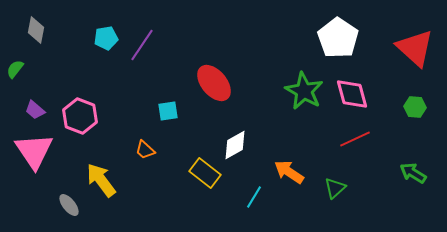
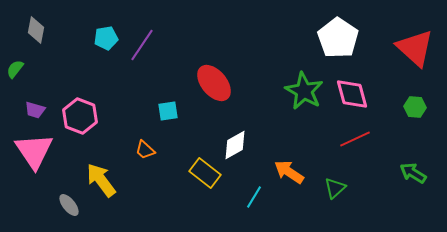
purple trapezoid: rotated 25 degrees counterclockwise
